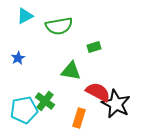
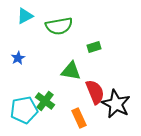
red semicircle: moved 3 px left; rotated 40 degrees clockwise
orange rectangle: rotated 42 degrees counterclockwise
